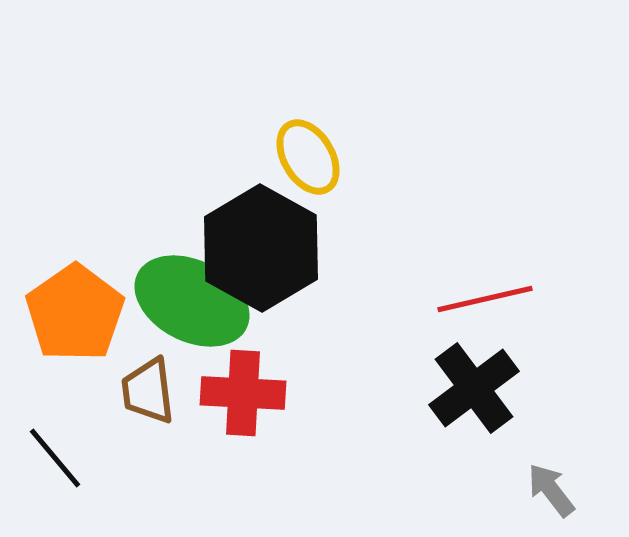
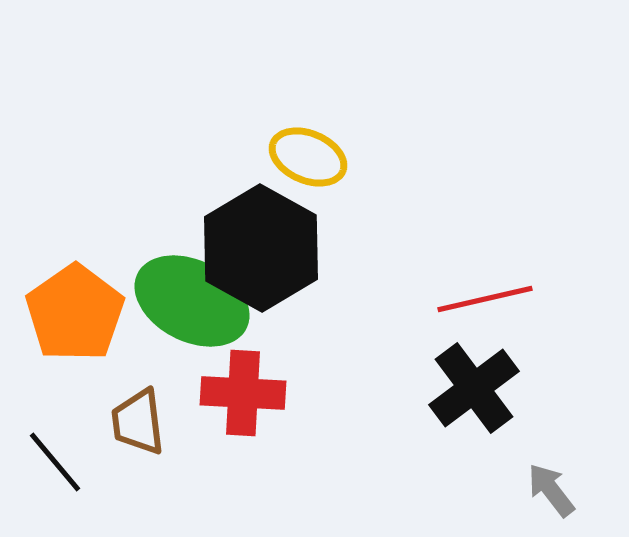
yellow ellipse: rotated 36 degrees counterclockwise
brown trapezoid: moved 10 px left, 31 px down
black line: moved 4 px down
